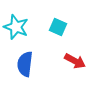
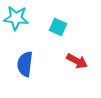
cyan star: moved 9 px up; rotated 15 degrees counterclockwise
red arrow: moved 2 px right
